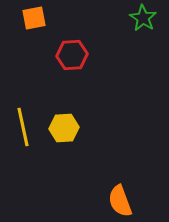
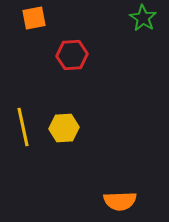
orange semicircle: rotated 72 degrees counterclockwise
